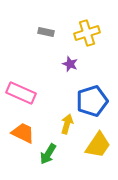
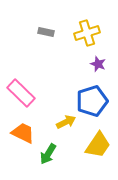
purple star: moved 28 px right
pink rectangle: rotated 20 degrees clockwise
yellow arrow: moved 1 px left, 2 px up; rotated 48 degrees clockwise
